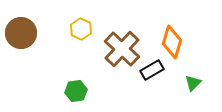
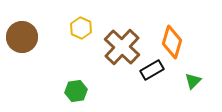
yellow hexagon: moved 1 px up
brown circle: moved 1 px right, 4 px down
brown cross: moved 2 px up
green triangle: moved 2 px up
